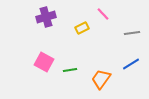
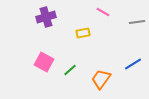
pink line: moved 2 px up; rotated 16 degrees counterclockwise
yellow rectangle: moved 1 px right, 5 px down; rotated 16 degrees clockwise
gray line: moved 5 px right, 11 px up
blue line: moved 2 px right
green line: rotated 32 degrees counterclockwise
